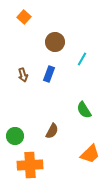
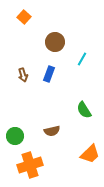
brown semicircle: rotated 49 degrees clockwise
orange cross: rotated 15 degrees counterclockwise
